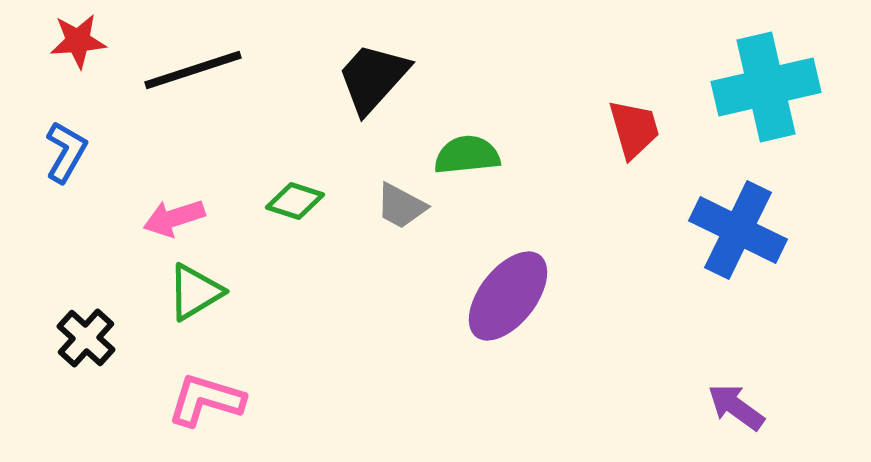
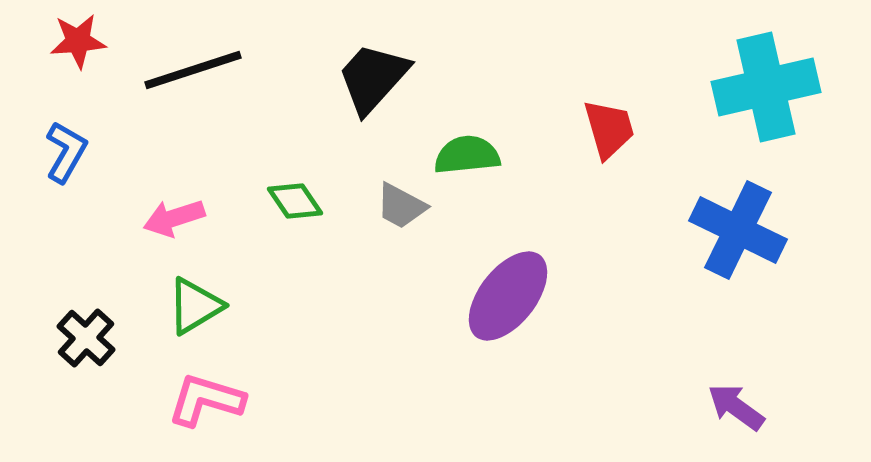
red trapezoid: moved 25 px left
green diamond: rotated 38 degrees clockwise
green triangle: moved 14 px down
